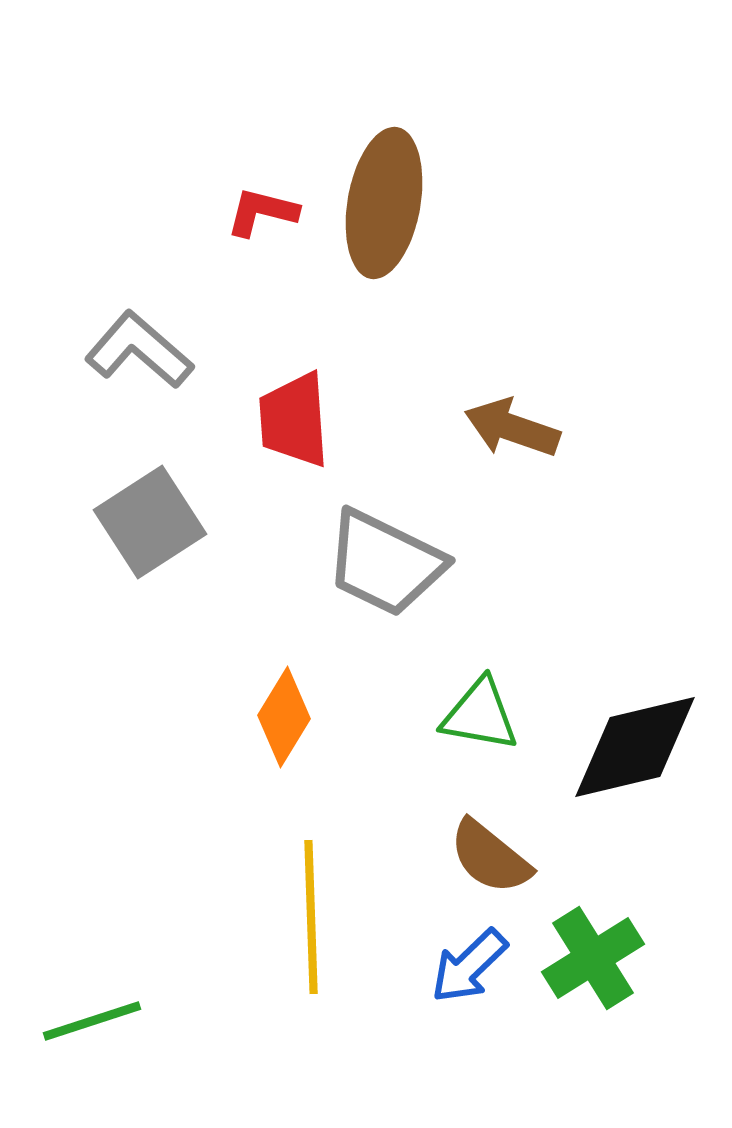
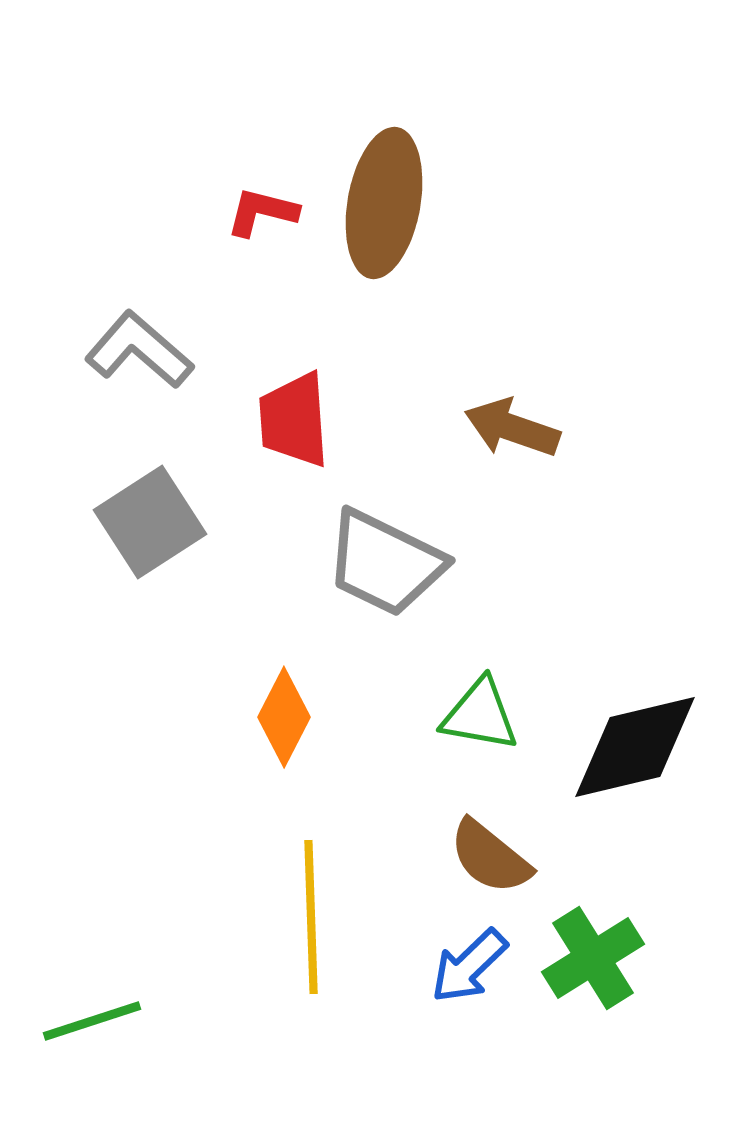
orange diamond: rotated 4 degrees counterclockwise
